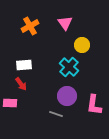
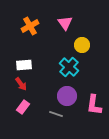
pink rectangle: moved 13 px right, 4 px down; rotated 56 degrees counterclockwise
